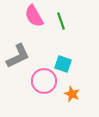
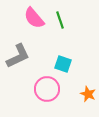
pink semicircle: moved 2 px down; rotated 10 degrees counterclockwise
green line: moved 1 px left, 1 px up
pink circle: moved 3 px right, 8 px down
orange star: moved 16 px right
